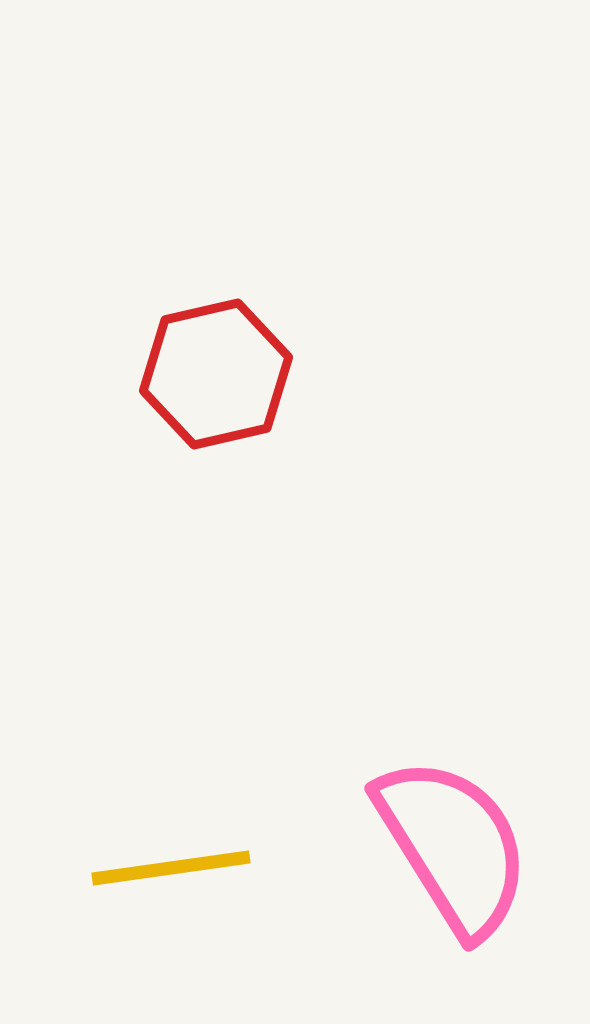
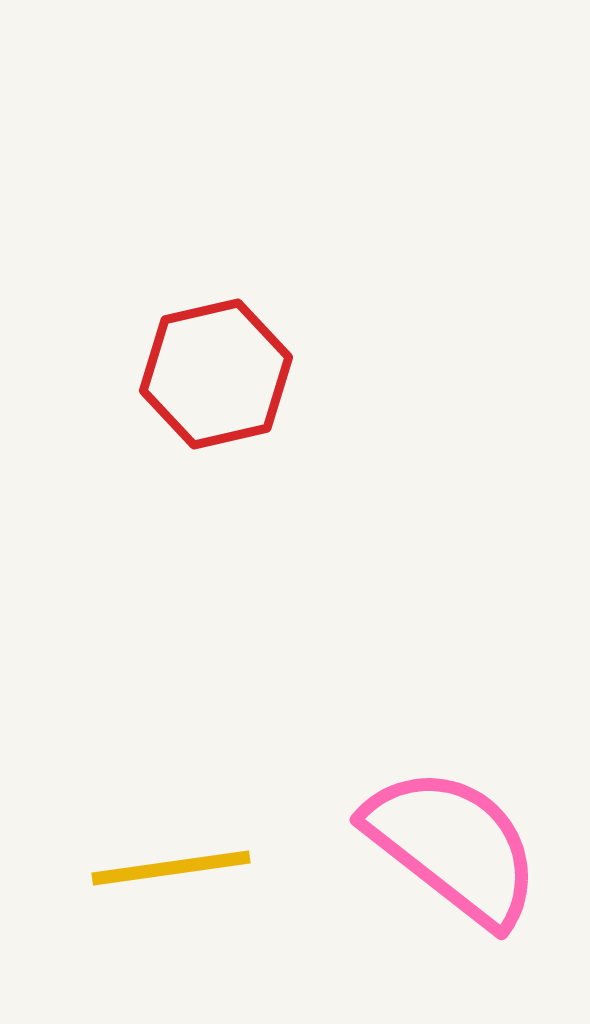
pink semicircle: rotated 20 degrees counterclockwise
